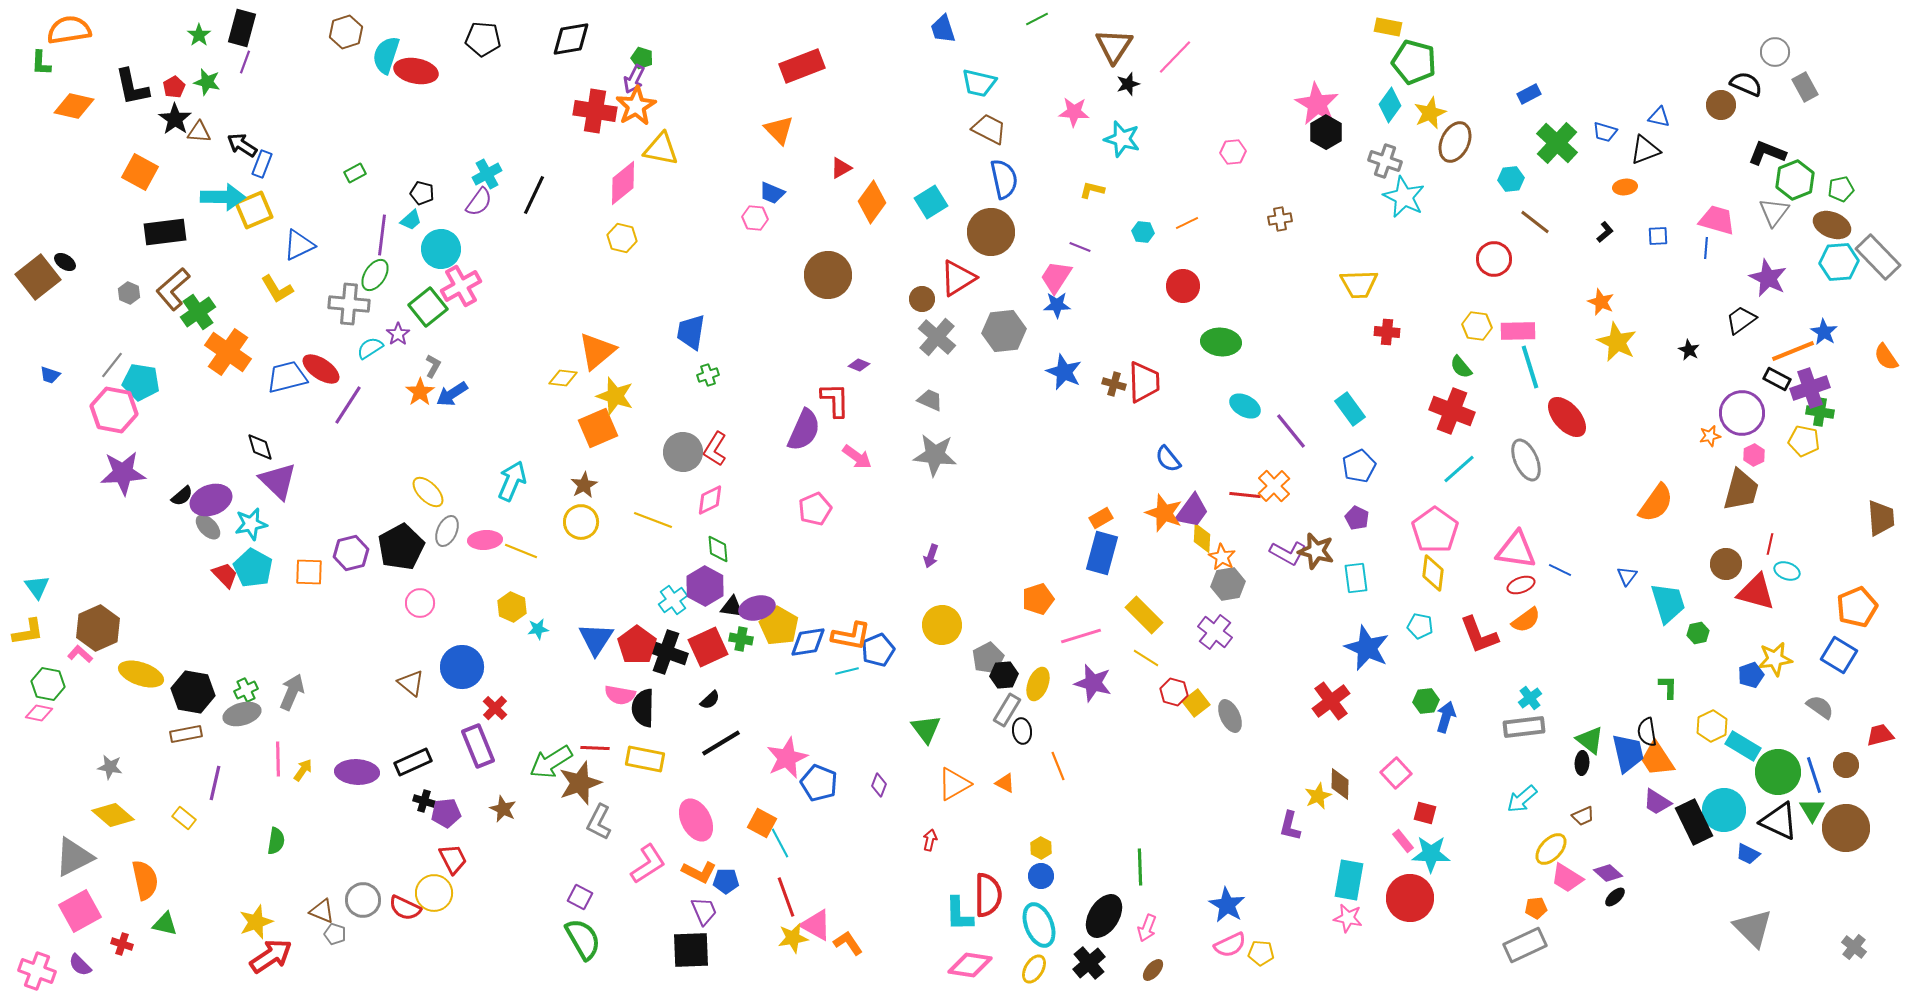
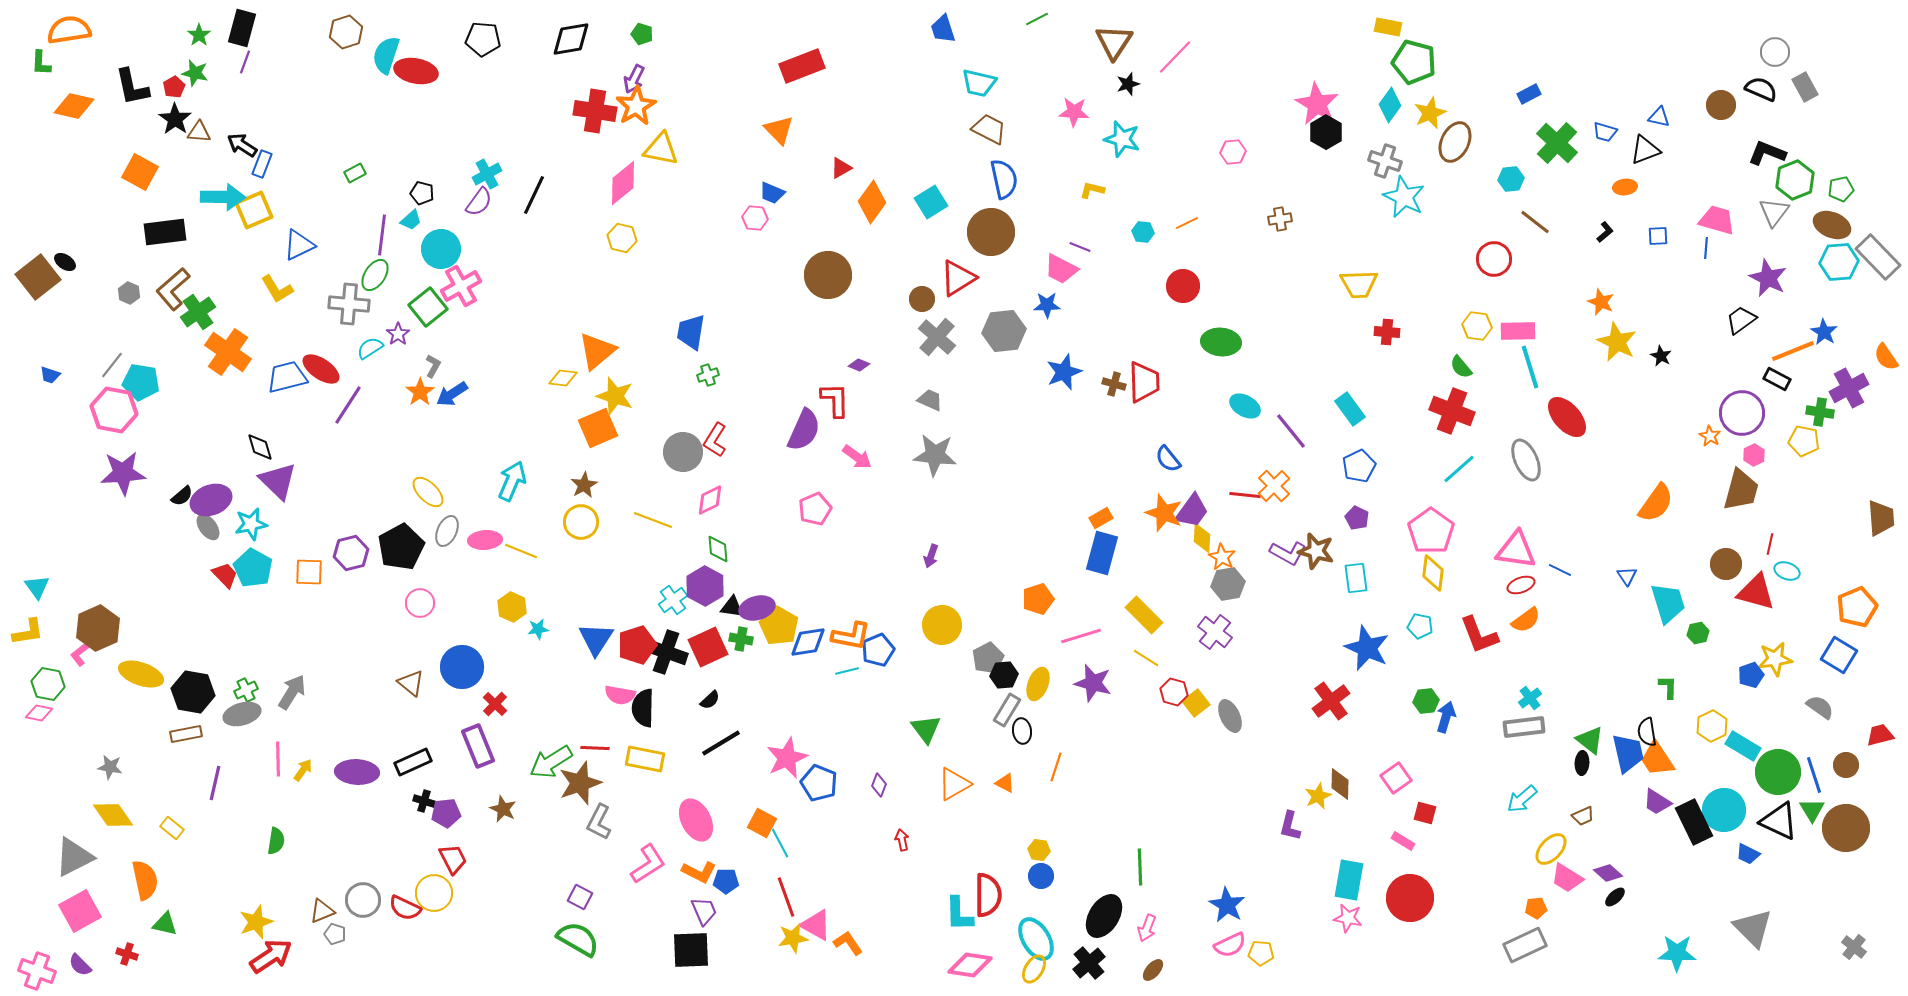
brown triangle at (1114, 46): moved 4 px up
green pentagon at (642, 58): moved 24 px up
green star at (207, 82): moved 12 px left, 9 px up
black semicircle at (1746, 84): moved 15 px right, 5 px down
pink trapezoid at (1056, 277): moved 5 px right, 8 px up; rotated 96 degrees counterclockwise
blue star at (1057, 305): moved 10 px left
black star at (1689, 350): moved 28 px left, 6 px down
blue star at (1064, 372): rotated 27 degrees clockwise
purple cross at (1810, 388): moved 39 px right; rotated 9 degrees counterclockwise
orange star at (1710, 436): rotated 30 degrees counterclockwise
red L-shape at (715, 449): moved 9 px up
gray ellipse at (208, 527): rotated 8 degrees clockwise
pink pentagon at (1435, 530): moved 4 px left, 1 px down
blue triangle at (1627, 576): rotated 10 degrees counterclockwise
red pentagon at (637, 645): rotated 18 degrees clockwise
pink L-shape at (80, 654): rotated 80 degrees counterclockwise
gray arrow at (292, 692): rotated 9 degrees clockwise
red cross at (495, 708): moved 4 px up
orange line at (1058, 766): moved 2 px left, 1 px down; rotated 40 degrees clockwise
pink square at (1396, 773): moved 5 px down; rotated 8 degrees clockwise
yellow diamond at (113, 815): rotated 15 degrees clockwise
yellow rectangle at (184, 818): moved 12 px left, 10 px down
red arrow at (930, 840): moved 28 px left; rotated 25 degrees counterclockwise
pink rectangle at (1403, 841): rotated 20 degrees counterclockwise
yellow hexagon at (1041, 848): moved 2 px left, 2 px down; rotated 20 degrees counterclockwise
cyan star at (1431, 854): moved 246 px right, 99 px down
brown triangle at (322, 911): rotated 44 degrees counterclockwise
cyan ellipse at (1039, 925): moved 3 px left, 14 px down; rotated 9 degrees counterclockwise
green semicircle at (583, 939): moved 5 px left; rotated 30 degrees counterclockwise
red cross at (122, 944): moved 5 px right, 10 px down
